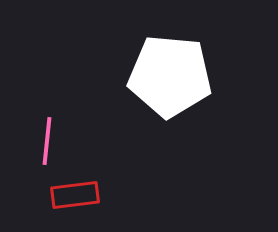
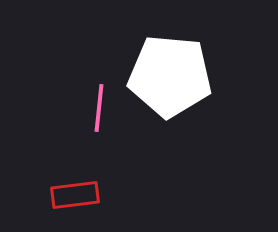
pink line: moved 52 px right, 33 px up
